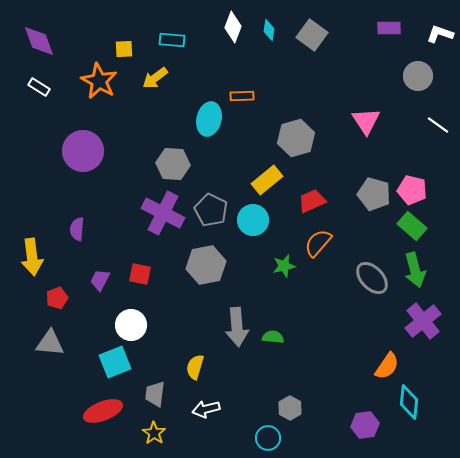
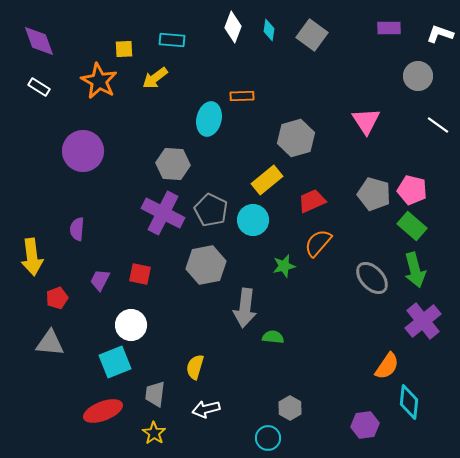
gray arrow at (237, 327): moved 8 px right, 19 px up; rotated 12 degrees clockwise
